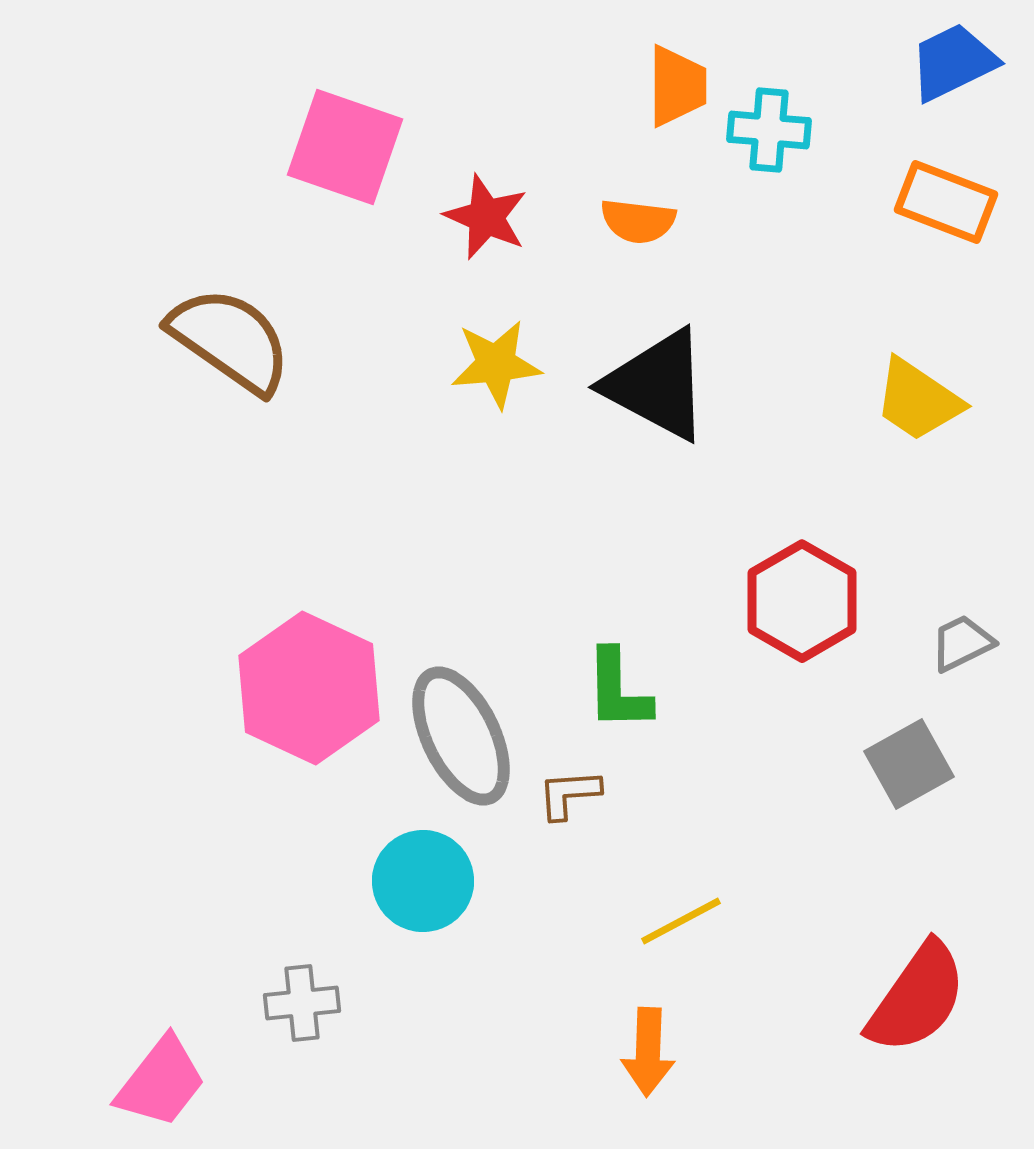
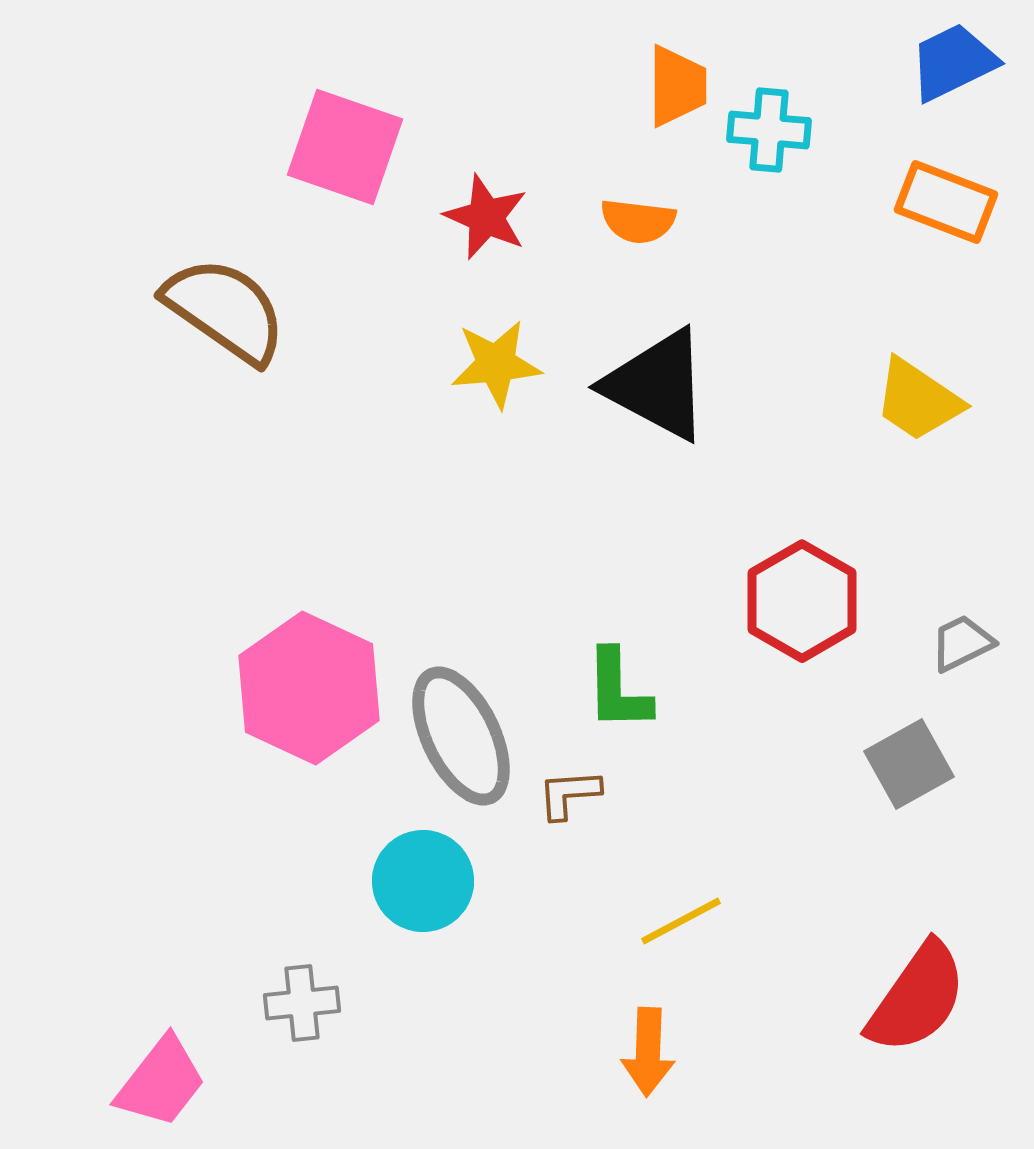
brown semicircle: moved 5 px left, 30 px up
